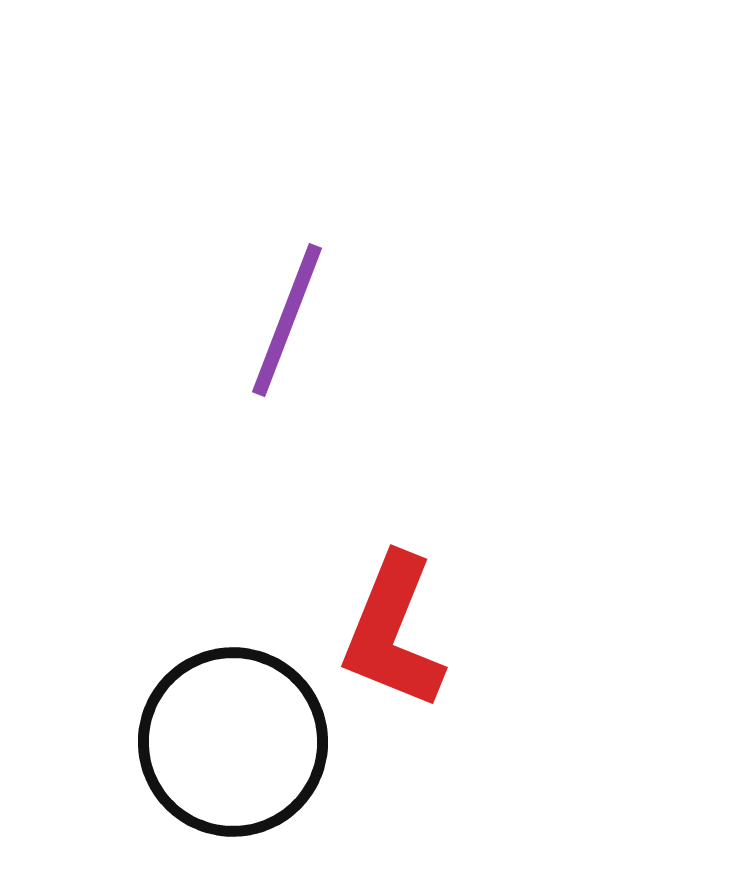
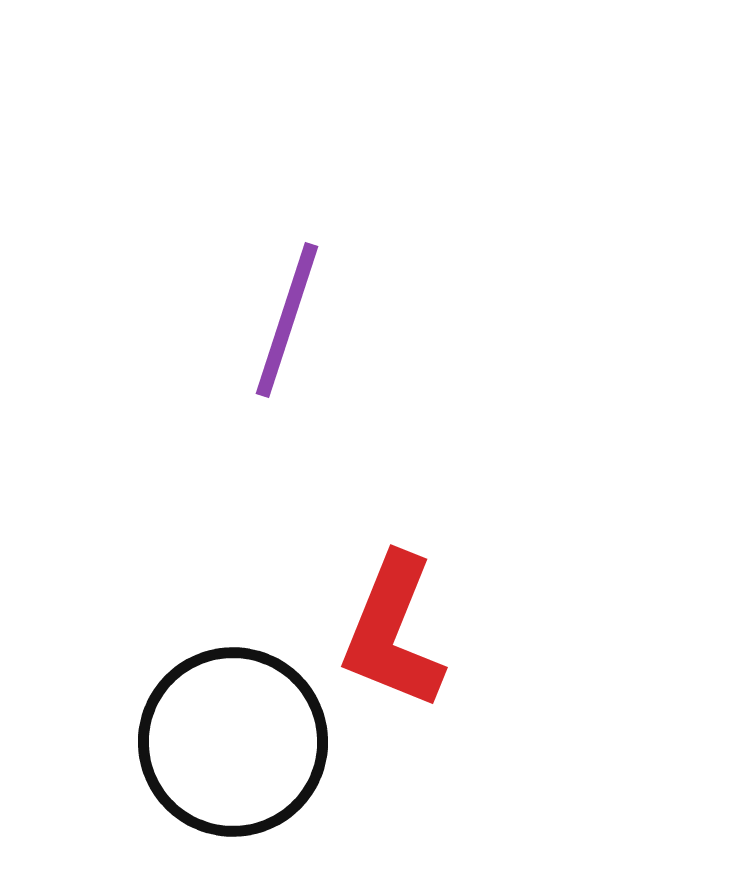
purple line: rotated 3 degrees counterclockwise
